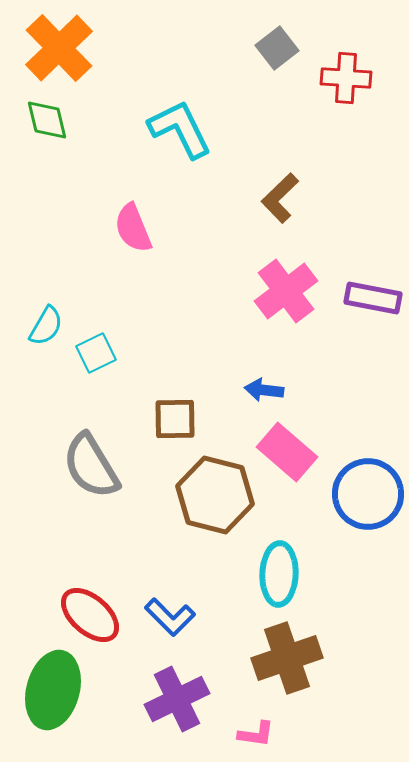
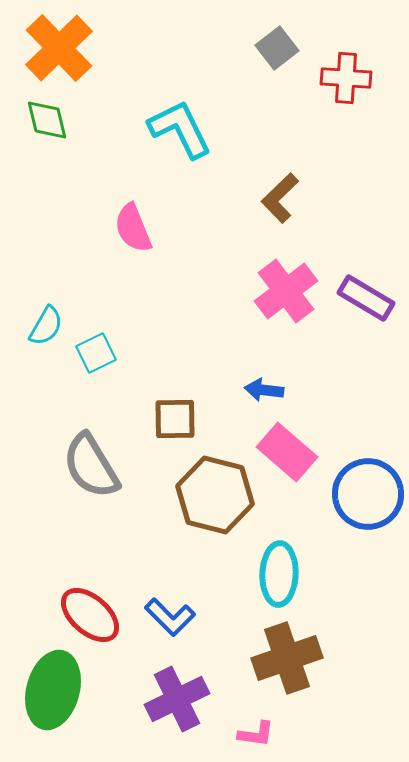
purple rectangle: moved 7 px left; rotated 20 degrees clockwise
